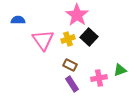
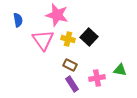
pink star: moved 20 px left; rotated 20 degrees counterclockwise
blue semicircle: rotated 80 degrees clockwise
yellow cross: rotated 32 degrees clockwise
green triangle: rotated 32 degrees clockwise
pink cross: moved 2 px left
